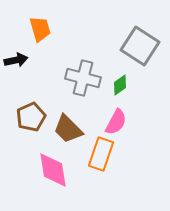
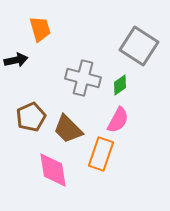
gray square: moved 1 px left
pink semicircle: moved 2 px right, 2 px up
